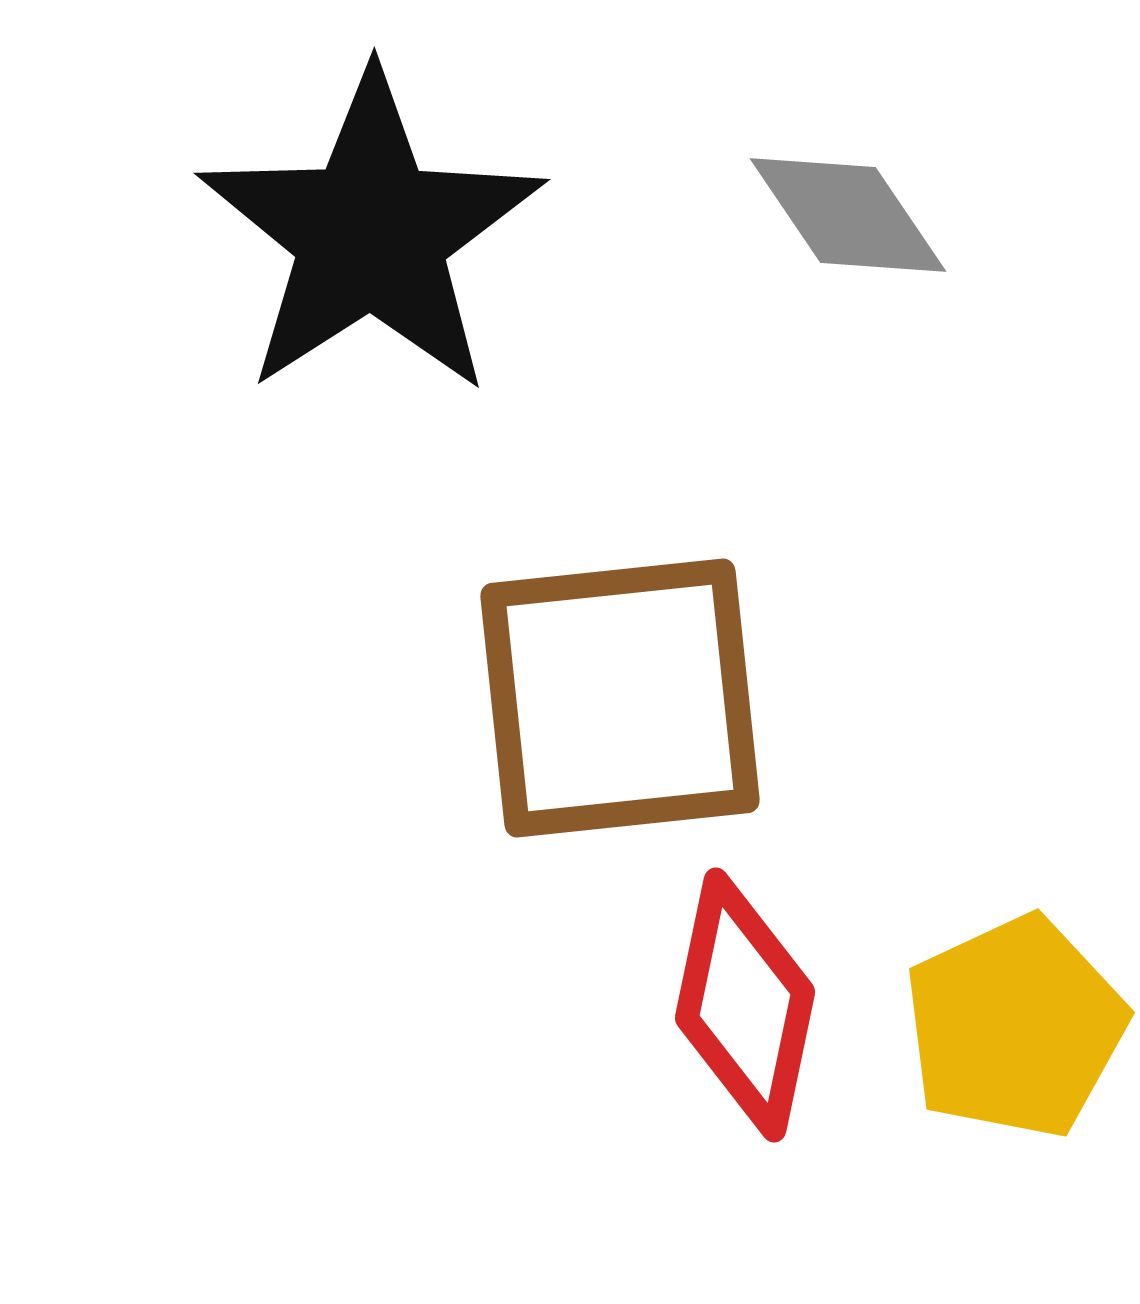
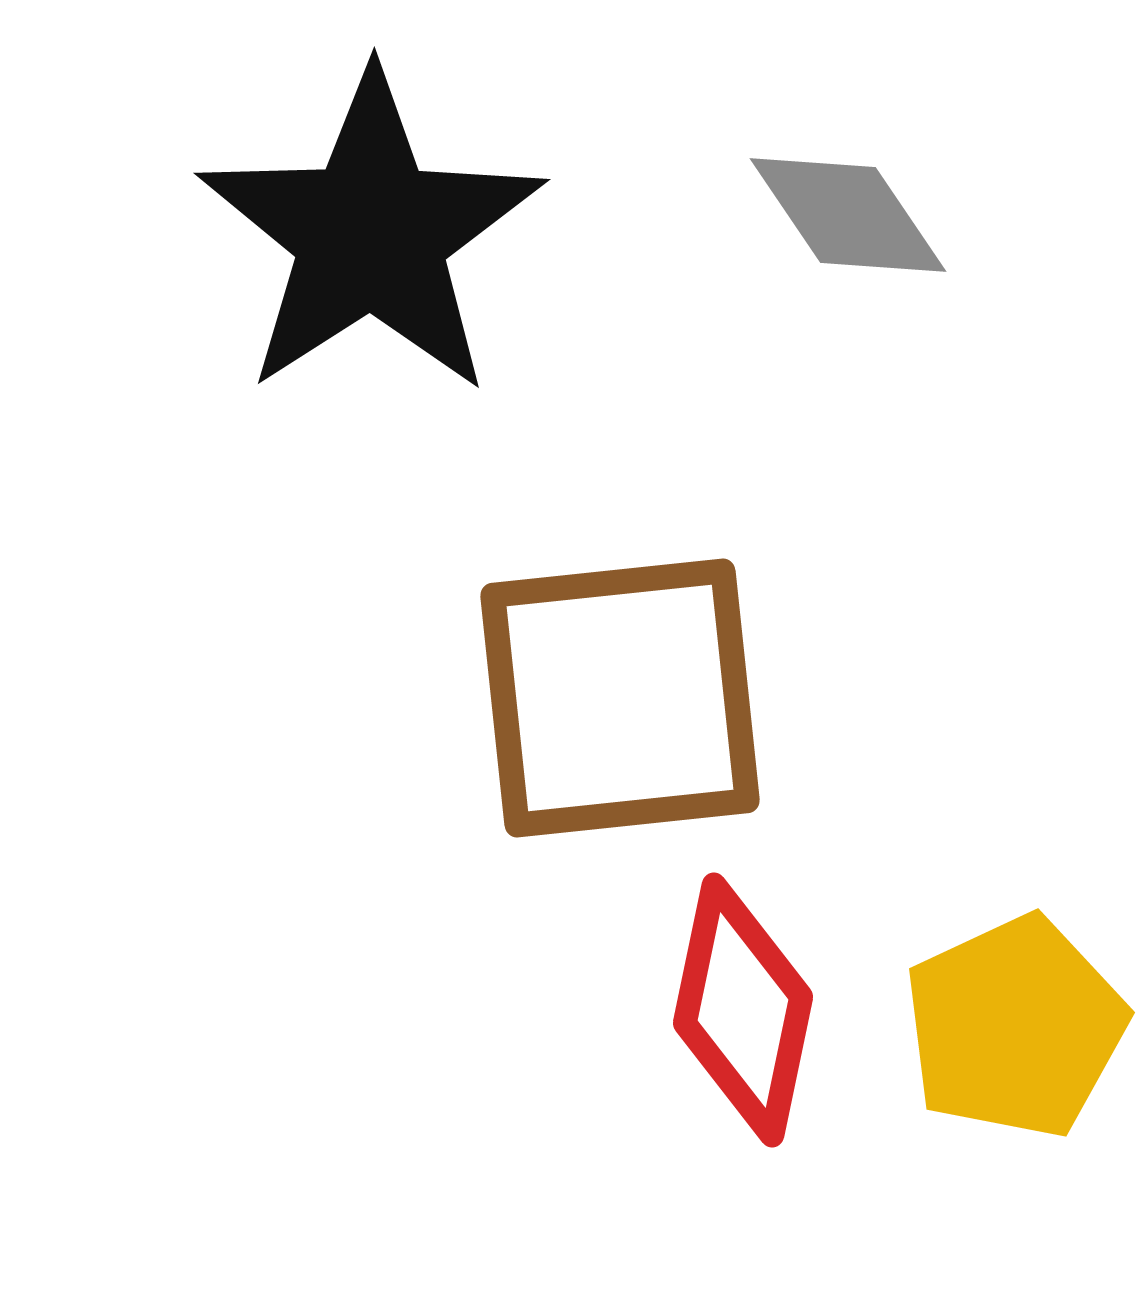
red diamond: moved 2 px left, 5 px down
